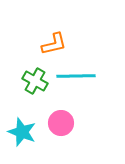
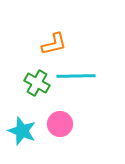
green cross: moved 2 px right, 2 px down
pink circle: moved 1 px left, 1 px down
cyan star: moved 1 px up
